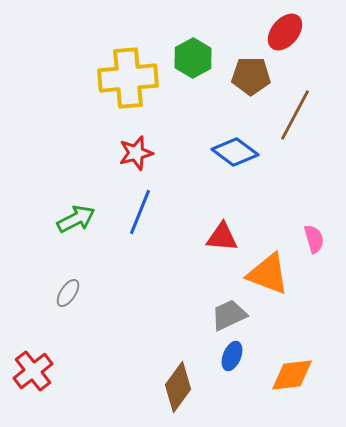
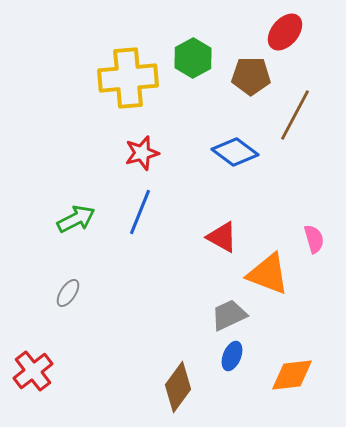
red star: moved 6 px right
red triangle: rotated 24 degrees clockwise
